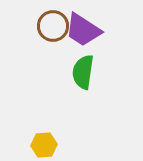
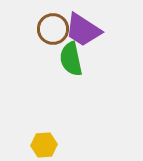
brown circle: moved 3 px down
green semicircle: moved 12 px left, 13 px up; rotated 20 degrees counterclockwise
